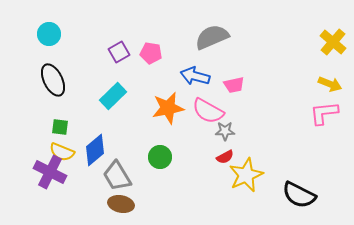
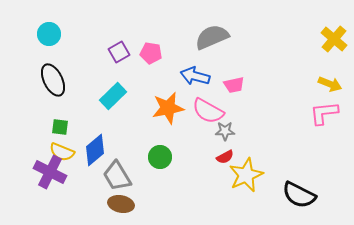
yellow cross: moved 1 px right, 3 px up
